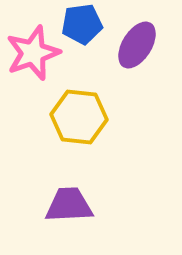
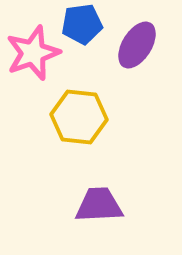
purple trapezoid: moved 30 px right
